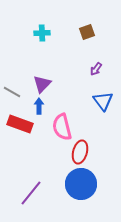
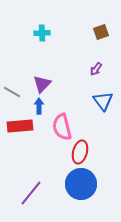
brown square: moved 14 px right
red rectangle: moved 2 px down; rotated 25 degrees counterclockwise
